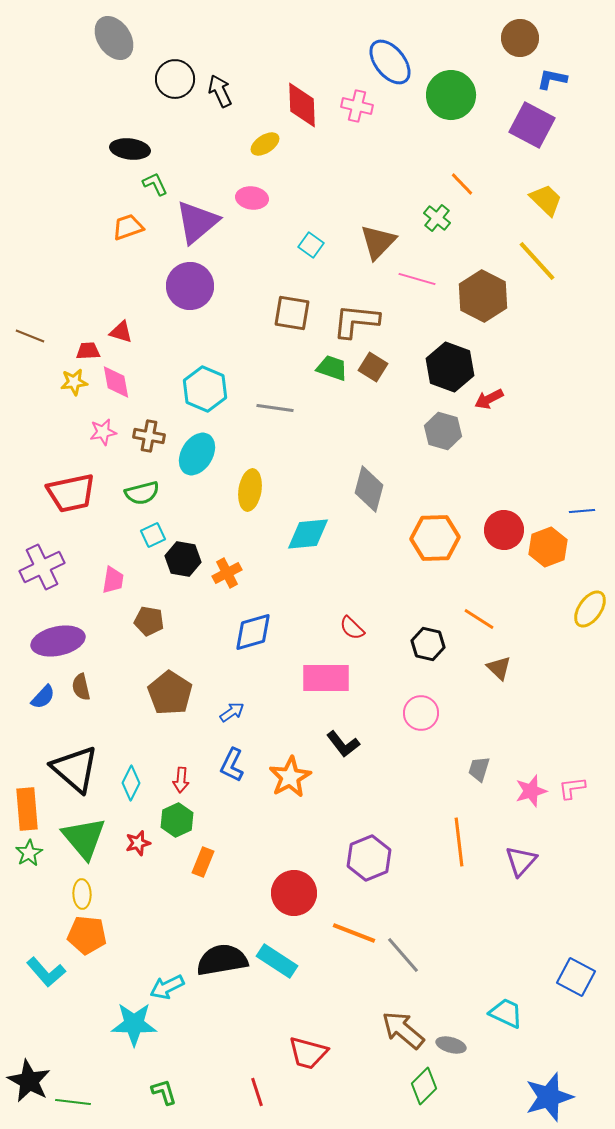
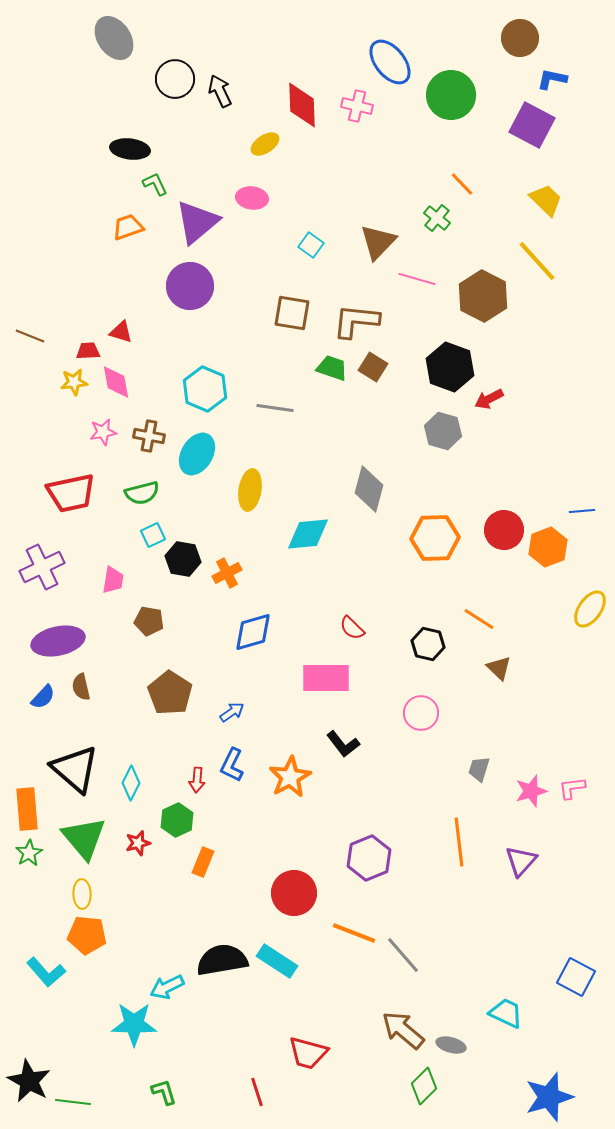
red arrow at (181, 780): moved 16 px right
